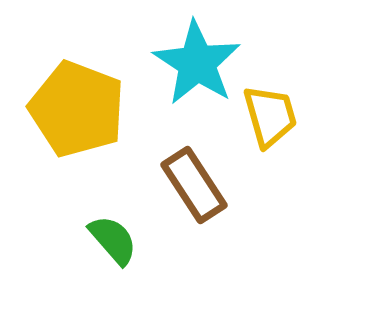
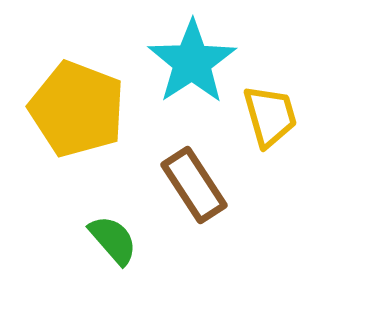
cyan star: moved 5 px left, 1 px up; rotated 6 degrees clockwise
